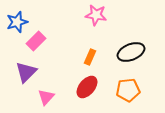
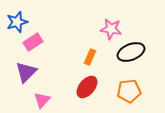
pink star: moved 15 px right, 14 px down
pink rectangle: moved 3 px left, 1 px down; rotated 12 degrees clockwise
orange pentagon: moved 1 px right, 1 px down
pink triangle: moved 4 px left, 3 px down
